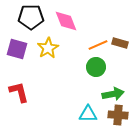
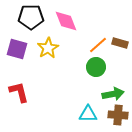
orange line: rotated 18 degrees counterclockwise
